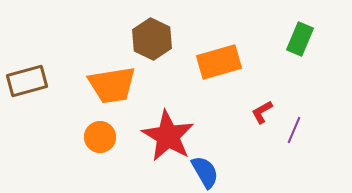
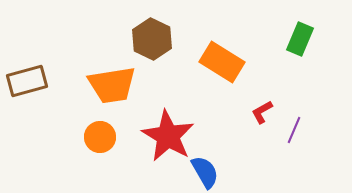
orange rectangle: moved 3 px right; rotated 48 degrees clockwise
